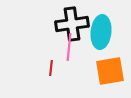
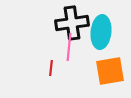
black cross: moved 1 px up
